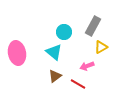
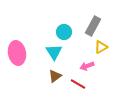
cyan triangle: rotated 18 degrees clockwise
